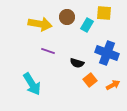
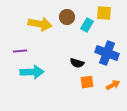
purple line: moved 28 px left; rotated 24 degrees counterclockwise
orange square: moved 3 px left, 2 px down; rotated 32 degrees clockwise
cyan arrow: moved 12 px up; rotated 60 degrees counterclockwise
